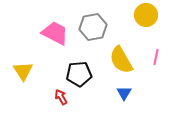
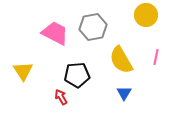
black pentagon: moved 2 px left, 1 px down
